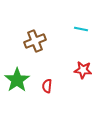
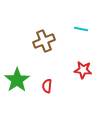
brown cross: moved 9 px right
